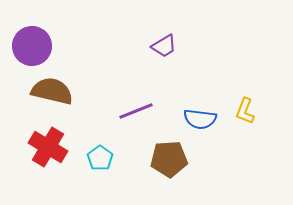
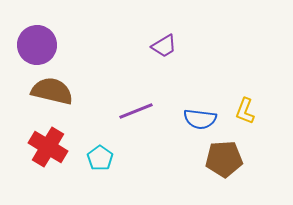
purple circle: moved 5 px right, 1 px up
brown pentagon: moved 55 px right
